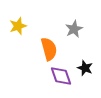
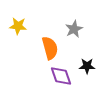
yellow star: rotated 24 degrees clockwise
orange semicircle: moved 1 px right, 1 px up
black star: moved 2 px right, 2 px up; rotated 21 degrees counterclockwise
